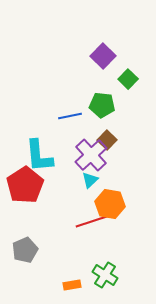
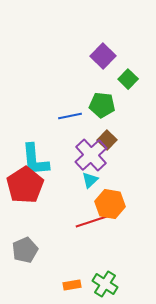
cyan L-shape: moved 4 px left, 4 px down
green cross: moved 9 px down
